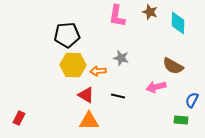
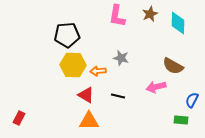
brown star: moved 2 px down; rotated 28 degrees clockwise
